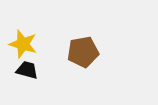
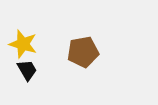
black trapezoid: rotated 45 degrees clockwise
